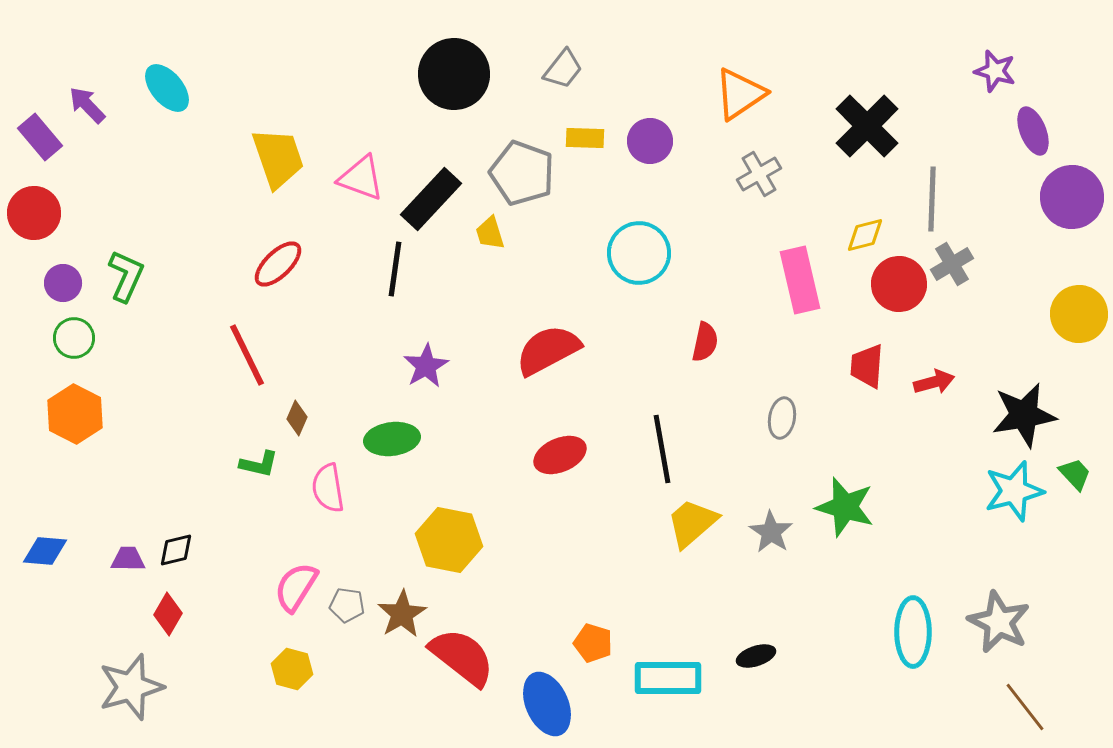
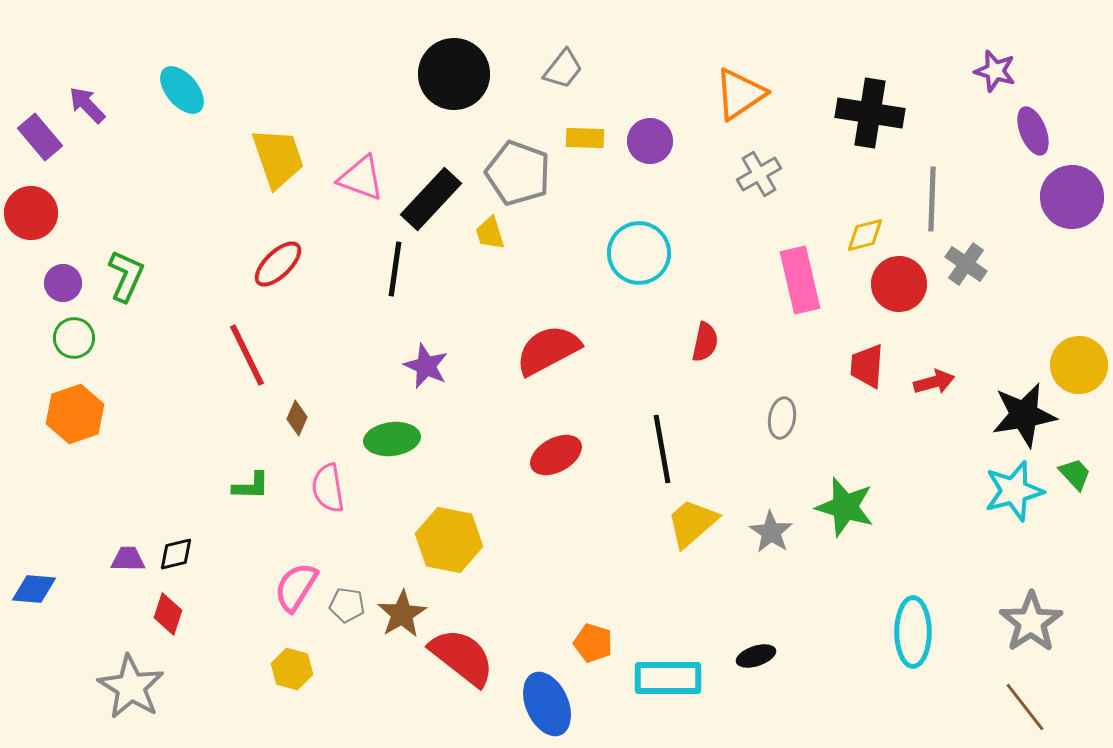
cyan ellipse at (167, 88): moved 15 px right, 2 px down
black cross at (867, 126): moved 3 px right, 13 px up; rotated 36 degrees counterclockwise
gray pentagon at (522, 173): moved 4 px left
red circle at (34, 213): moved 3 px left
gray cross at (952, 264): moved 14 px right; rotated 24 degrees counterclockwise
yellow circle at (1079, 314): moved 51 px down
purple star at (426, 366): rotated 18 degrees counterclockwise
orange hexagon at (75, 414): rotated 14 degrees clockwise
red ellipse at (560, 455): moved 4 px left; rotated 6 degrees counterclockwise
green L-shape at (259, 464): moved 8 px left, 22 px down; rotated 12 degrees counterclockwise
black diamond at (176, 550): moved 4 px down
blue diamond at (45, 551): moved 11 px left, 38 px down
red diamond at (168, 614): rotated 12 degrees counterclockwise
gray star at (999, 622): moved 32 px right; rotated 12 degrees clockwise
gray star at (131, 687): rotated 24 degrees counterclockwise
